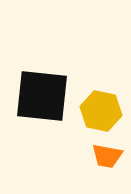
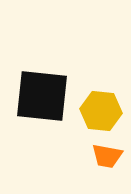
yellow hexagon: rotated 6 degrees counterclockwise
